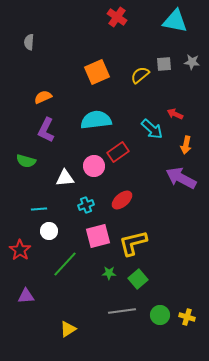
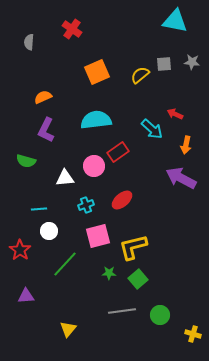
red cross: moved 45 px left, 12 px down
yellow L-shape: moved 4 px down
yellow cross: moved 6 px right, 17 px down
yellow triangle: rotated 18 degrees counterclockwise
